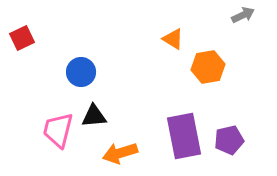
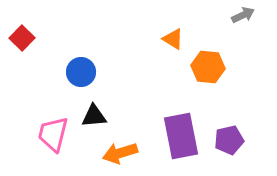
red square: rotated 20 degrees counterclockwise
orange hexagon: rotated 16 degrees clockwise
pink trapezoid: moved 5 px left, 4 px down
purple rectangle: moved 3 px left
